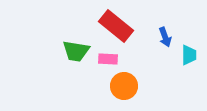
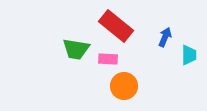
blue arrow: rotated 138 degrees counterclockwise
green trapezoid: moved 2 px up
